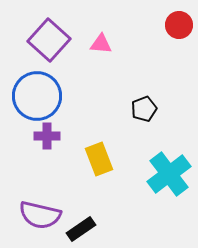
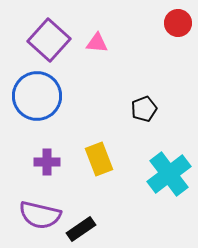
red circle: moved 1 px left, 2 px up
pink triangle: moved 4 px left, 1 px up
purple cross: moved 26 px down
